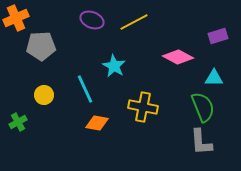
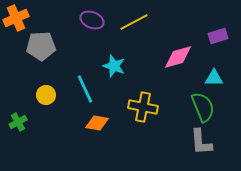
pink diamond: rotated 44 degrees counterclockwise
cyan star: rotated 10 degrees counterclockwise
yellow circle: moved 2 px right
